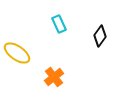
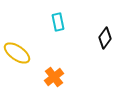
cyan rectangle: moved 1 px left, 2 px up; rotated 12 degrees clockwise
black diamond: moved 5 px right, 2 px down
